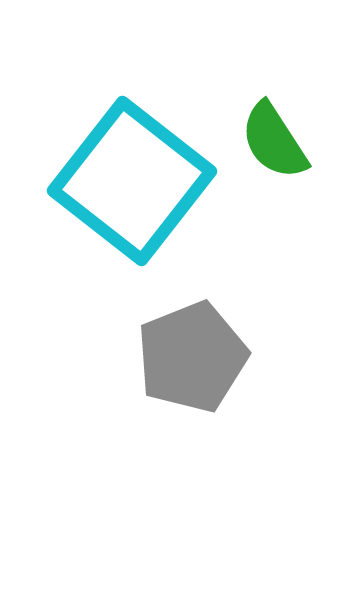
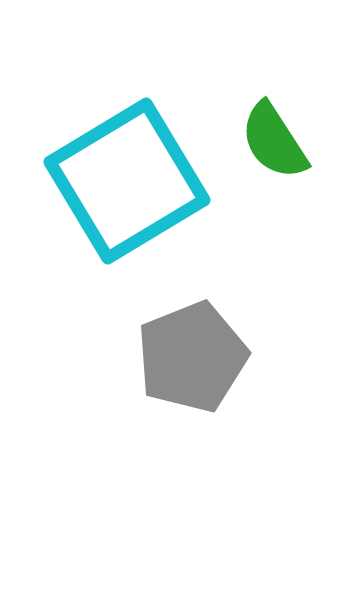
cyan square: moved 5 px left; rotated 21 degrees clockwise
